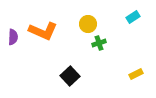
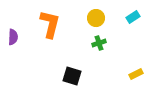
yellow circle: moved 8 px right, 6 px up
orange L-shape: moved 7 px right, 7 px up; rotated 100 degrees counterclockwise
black square: moved 2 px right; rotated 30 degrees counterclockwise
